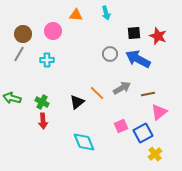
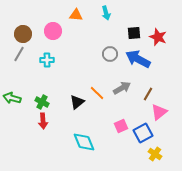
red star: moved 1 px down
brown line: rotated 48 degrees counterclockwise
yellow cross: rotated 16 degrees counterclockwise
